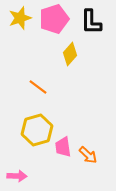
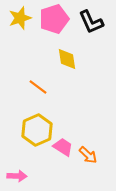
black L-shape: rotated 24 degrees counterclockwise
yellow diamond: moved 3 px left, 5 px down; rotated 50 degrees counterclockwise
yellow hexagon: rotated 8 degrees counterclockwise
pink trapezoid: rotated 130 degrees clockwise
